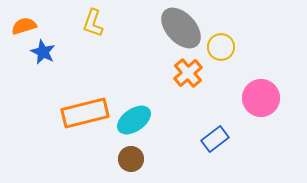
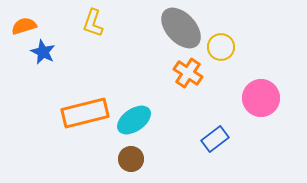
orange cross: rotated 16 degrees counterclockwise
